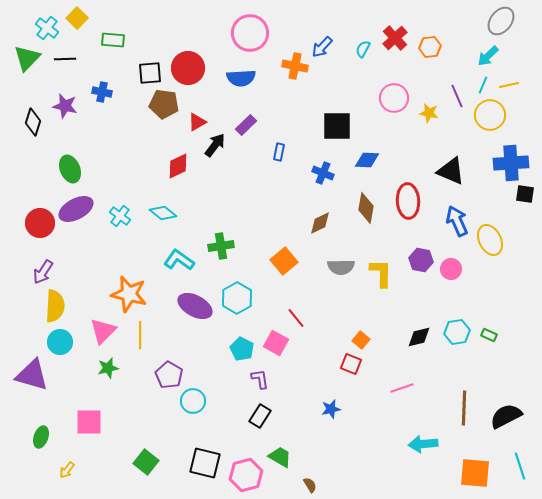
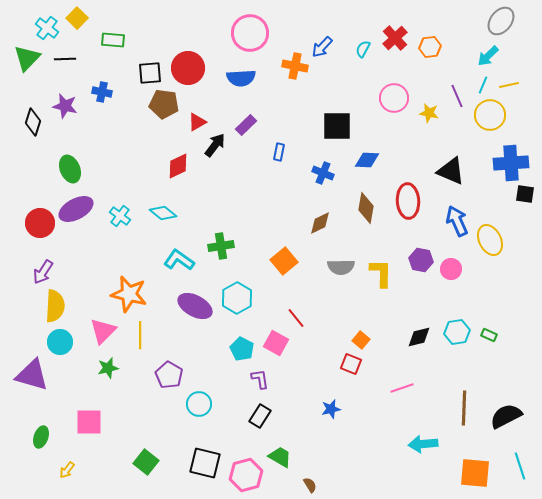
cyan circle at (193, 401): moved 6 px right, 3 px down
